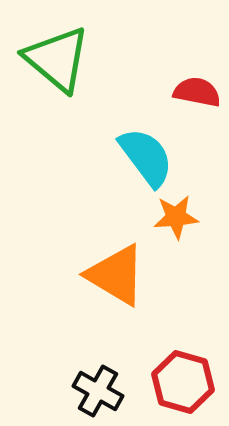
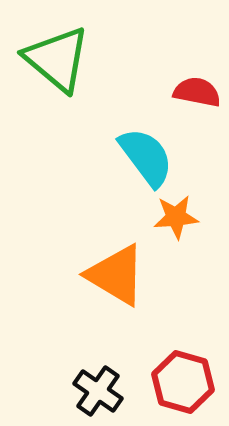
black cross: rotated 6 degrees clockwise
